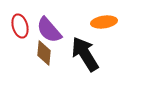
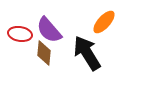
orange ellipse: rotated 40 degrees counterclockwise
red ellipse: moved 8 px down; rotated 65 degrees counterclockwise
black arrow: moved 2 px right, 1 px up
